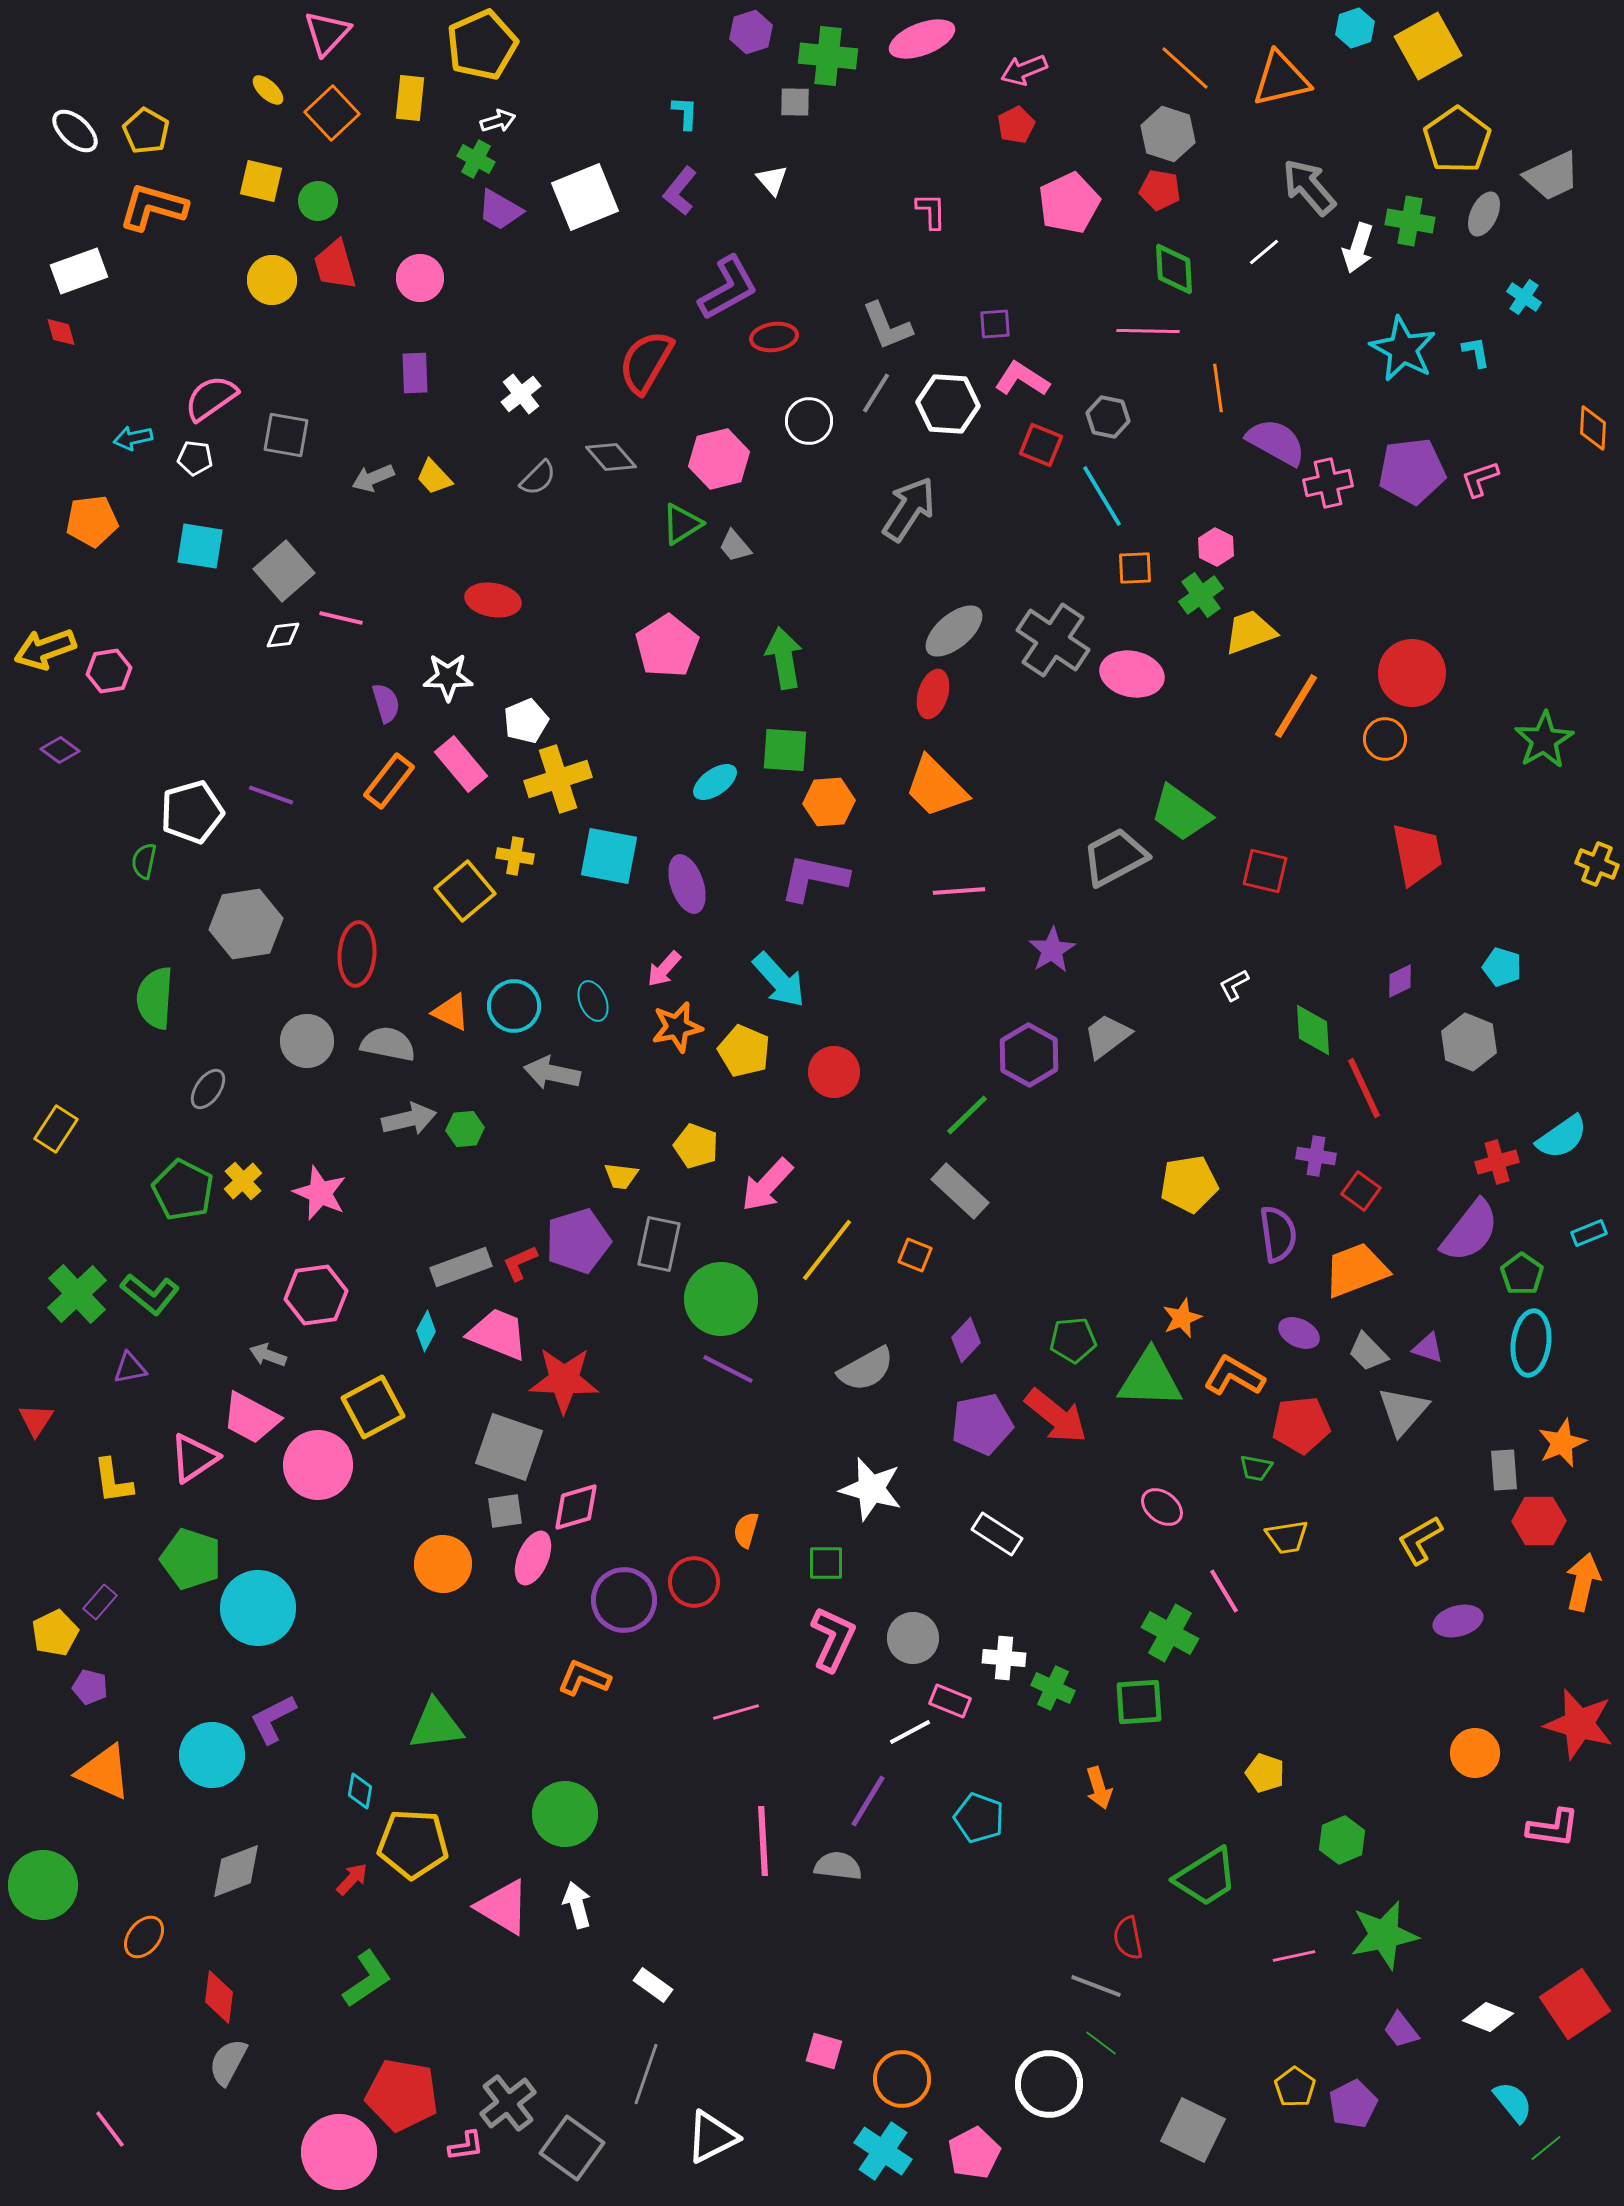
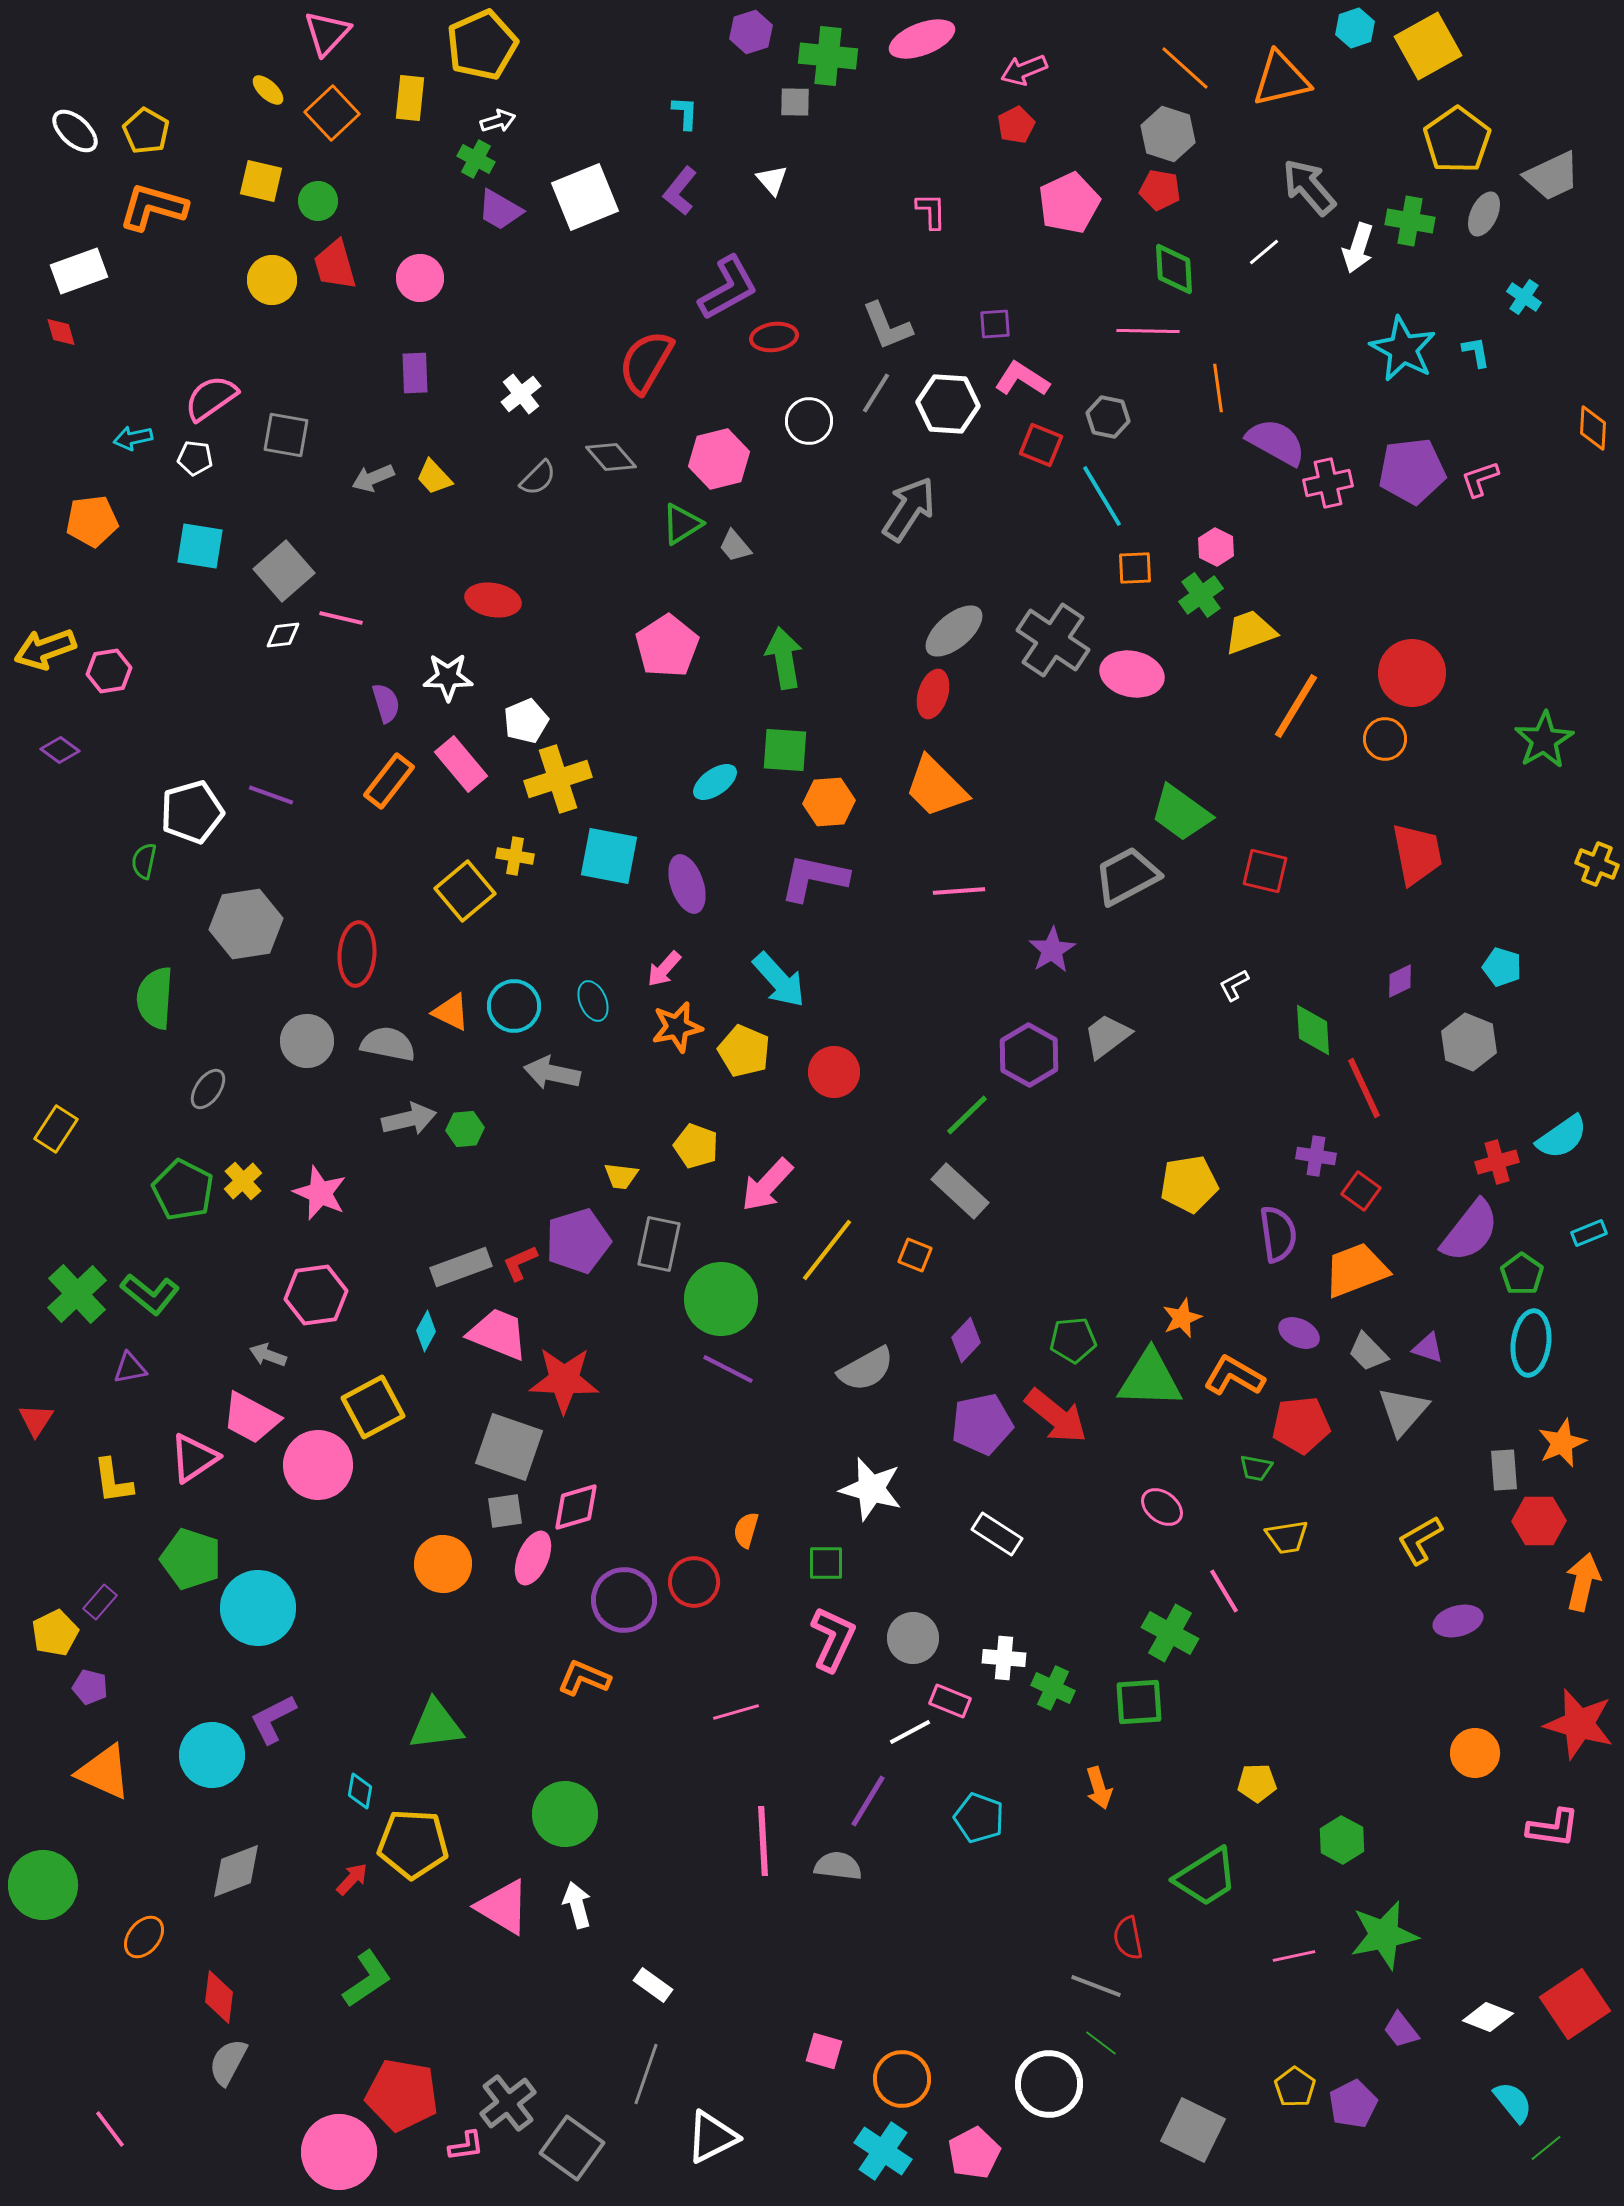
gray trapezoid at (1115, 857): moved 12 px right, 19 px down
yellow pentagon at (1265, 1773): moved 8 px left, 10 px down; rotated 21 degrees counterclockwise
green hexagon at (1342, 1840): rotated 9 degrees counterclockwise
